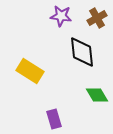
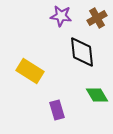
purple rectangle: moved 3 px right, 9 px up
